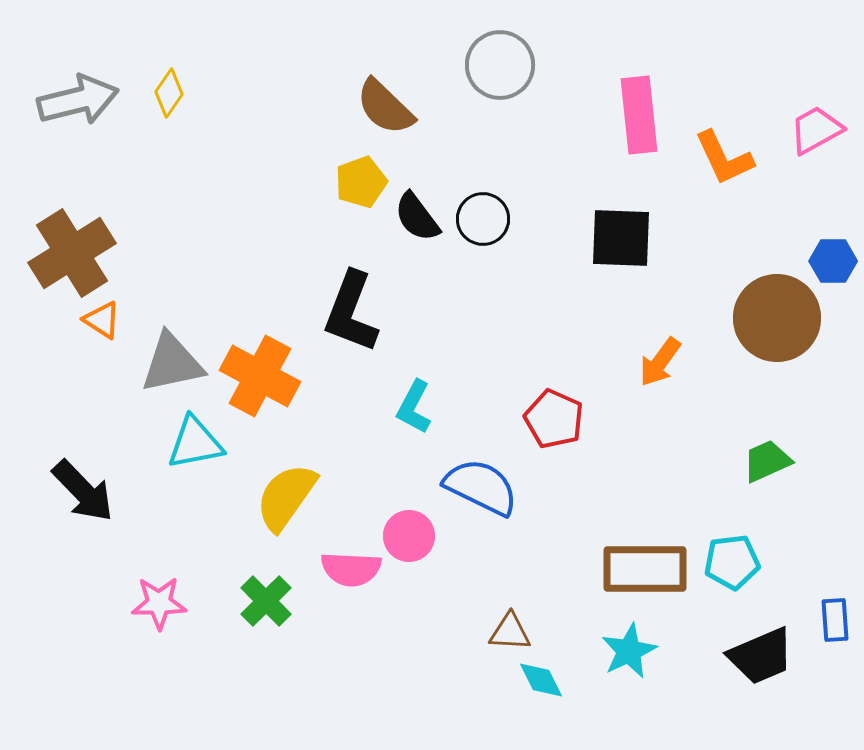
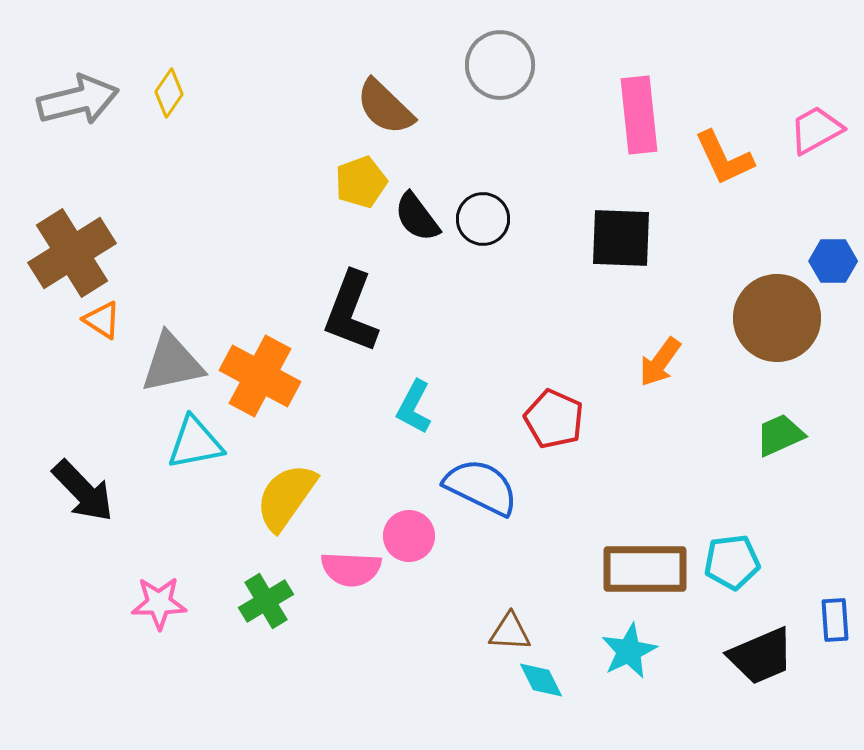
green trapezoid: moved 13 px right, 26 px up
green cross: rotated 14 degrees clockwise
